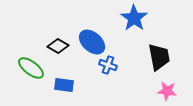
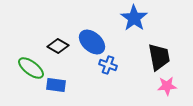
blue rectangle: moved 8 px left
pink star: moved 5 px up; rotated 12 degrees counterclockwise
